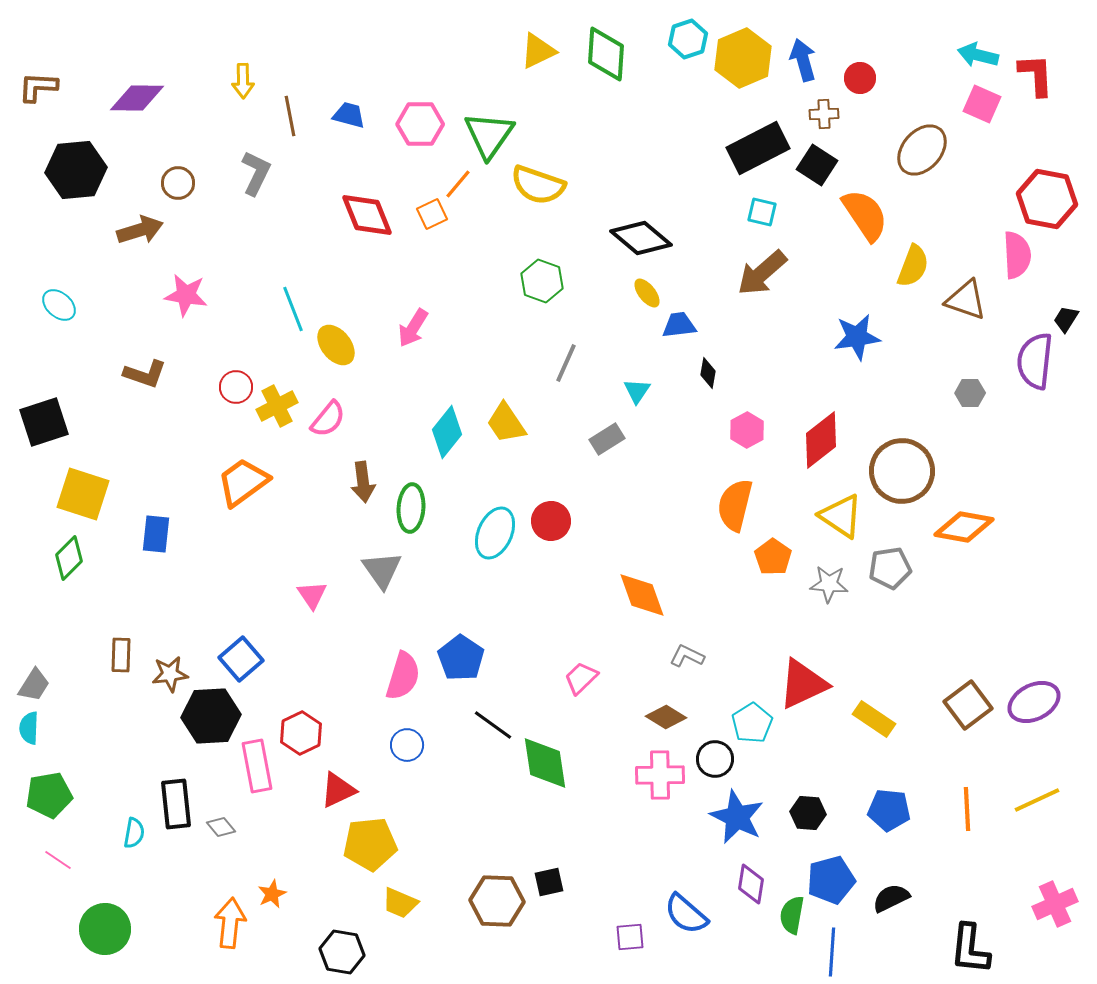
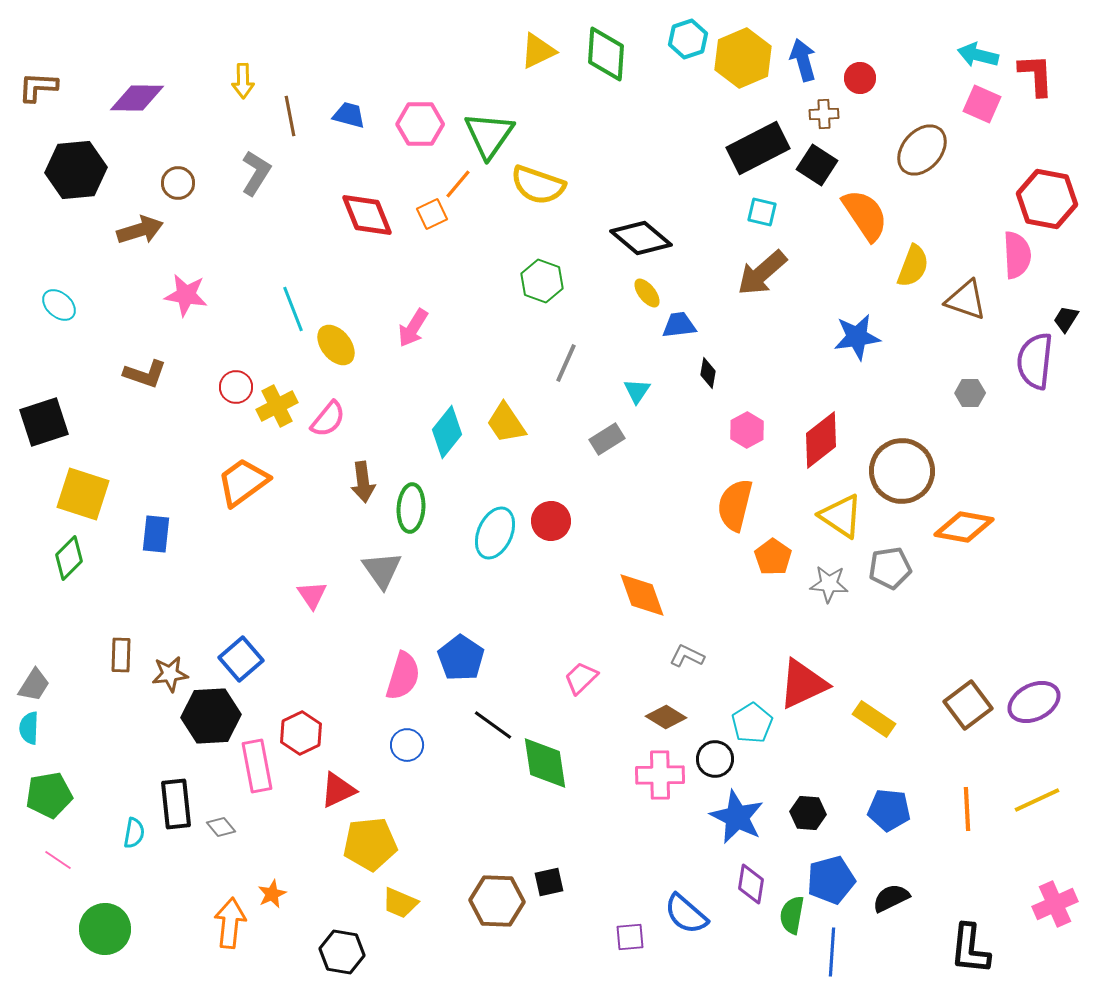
gray L-shape at (256, 173): rotated 6 degrees clockwise
